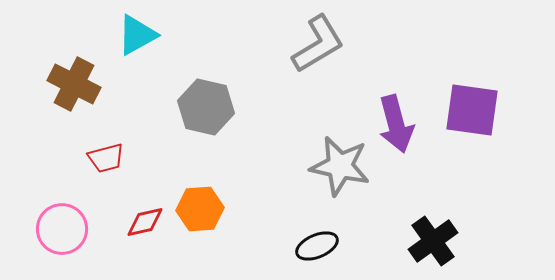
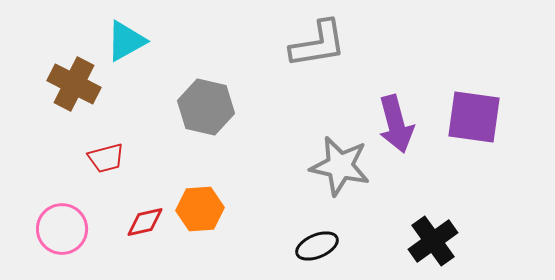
cyan triangle: moved 11 px left, 6 px down
gray L-shape: rotated 22 degrees clockwise
purple square: moved 2 px right, 7 px down
